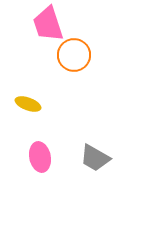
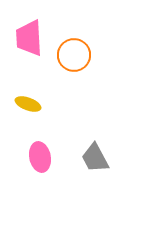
pink trapezoid: moved 19 px left, 14 px down; rotated 15 degrees clockwise
gray trapezoid: rotated 32 degrees clockwise
